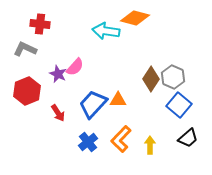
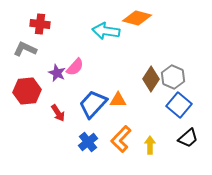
orange diamond: moved 2 px right
purple star: moved 1 px left, 1 px up
red hexagon: rotated 16 degrees clockwise
